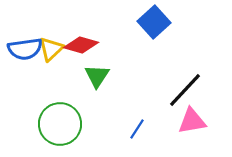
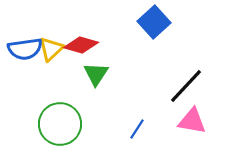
green triangle: moved 1 px left, 2 px up
black line: moved 1 px right, 4 px up
pink triangle: rotated 20 degrees clockwise
